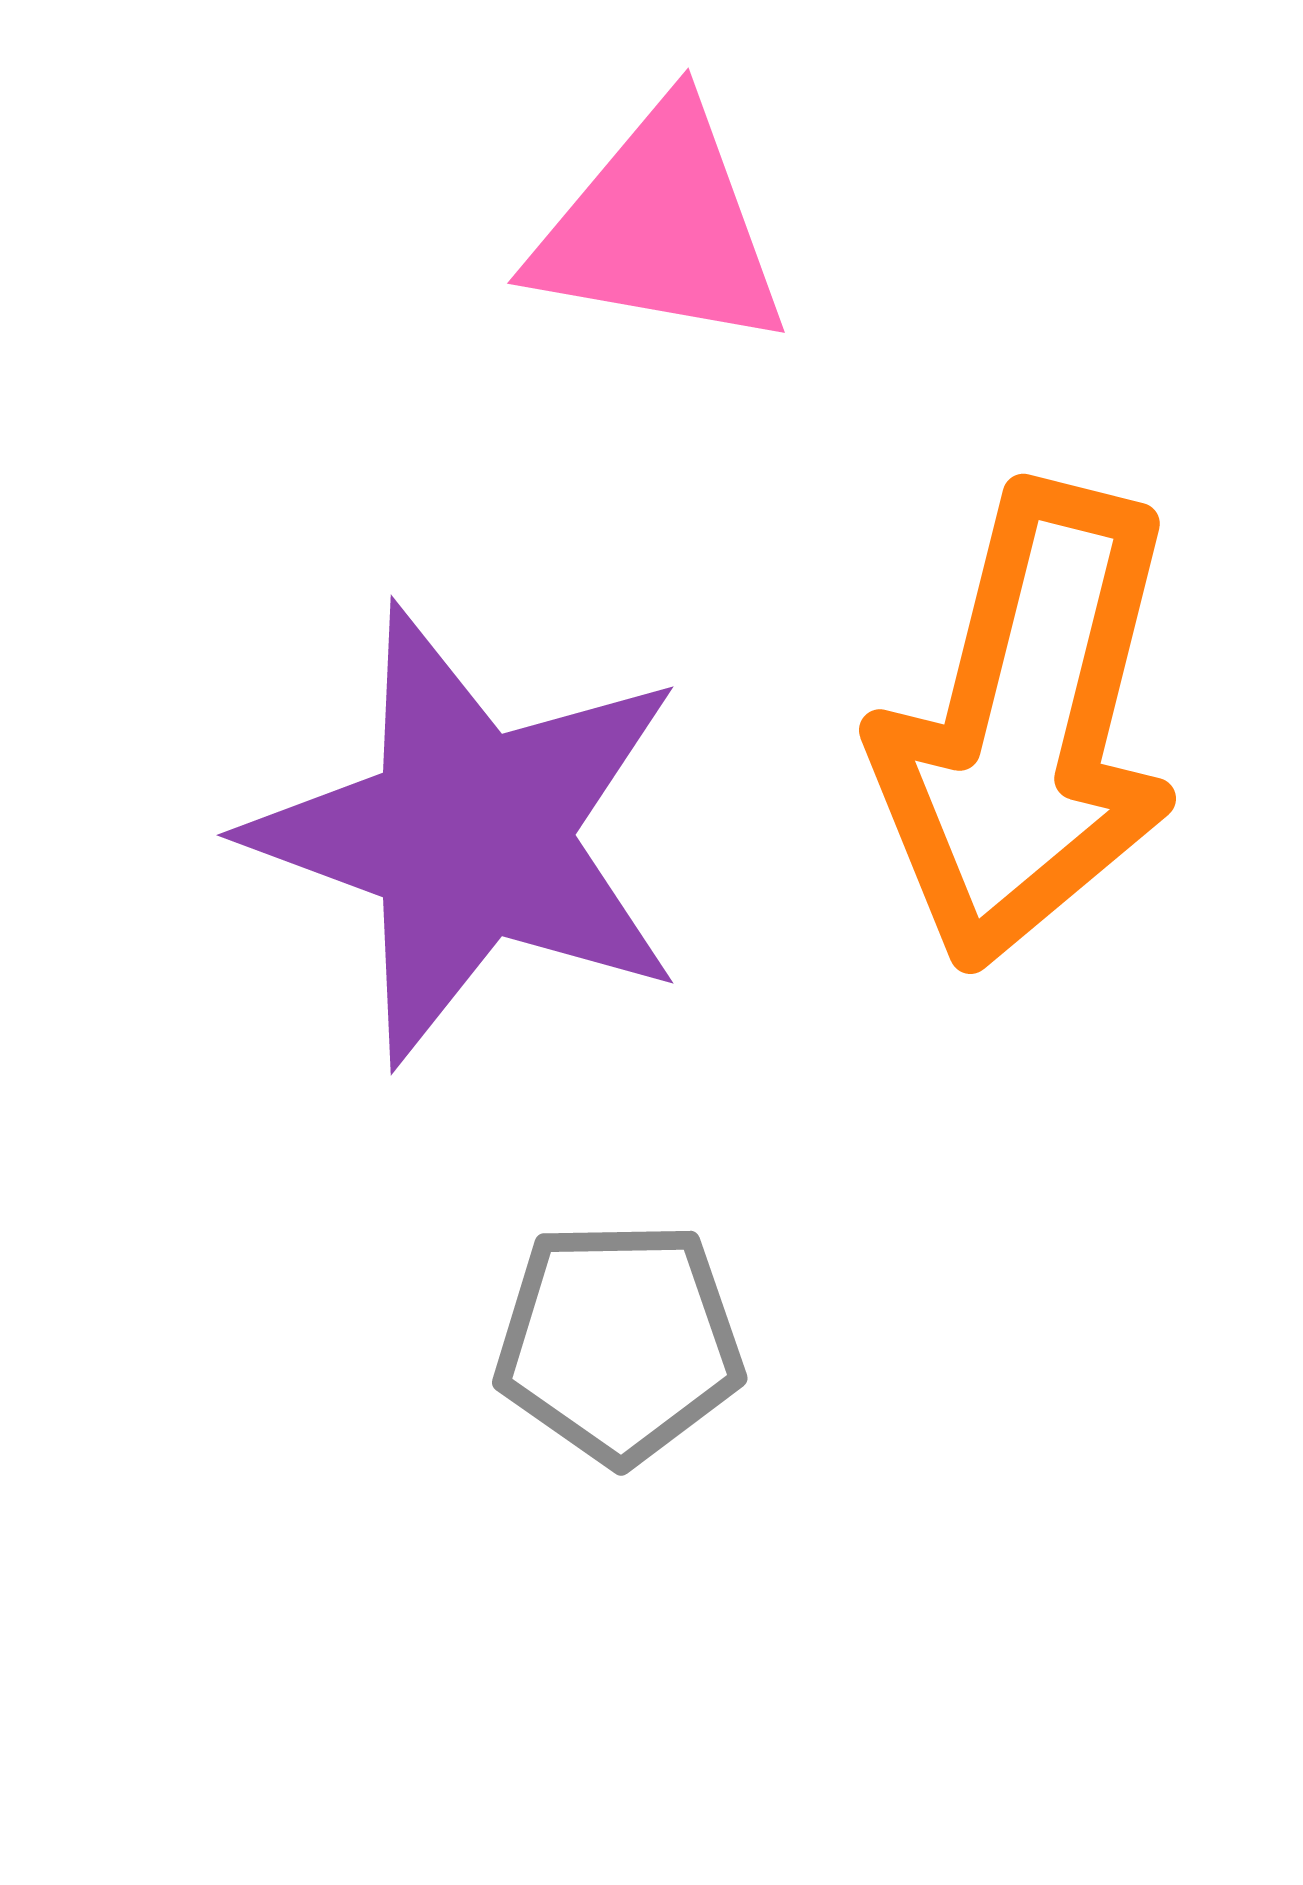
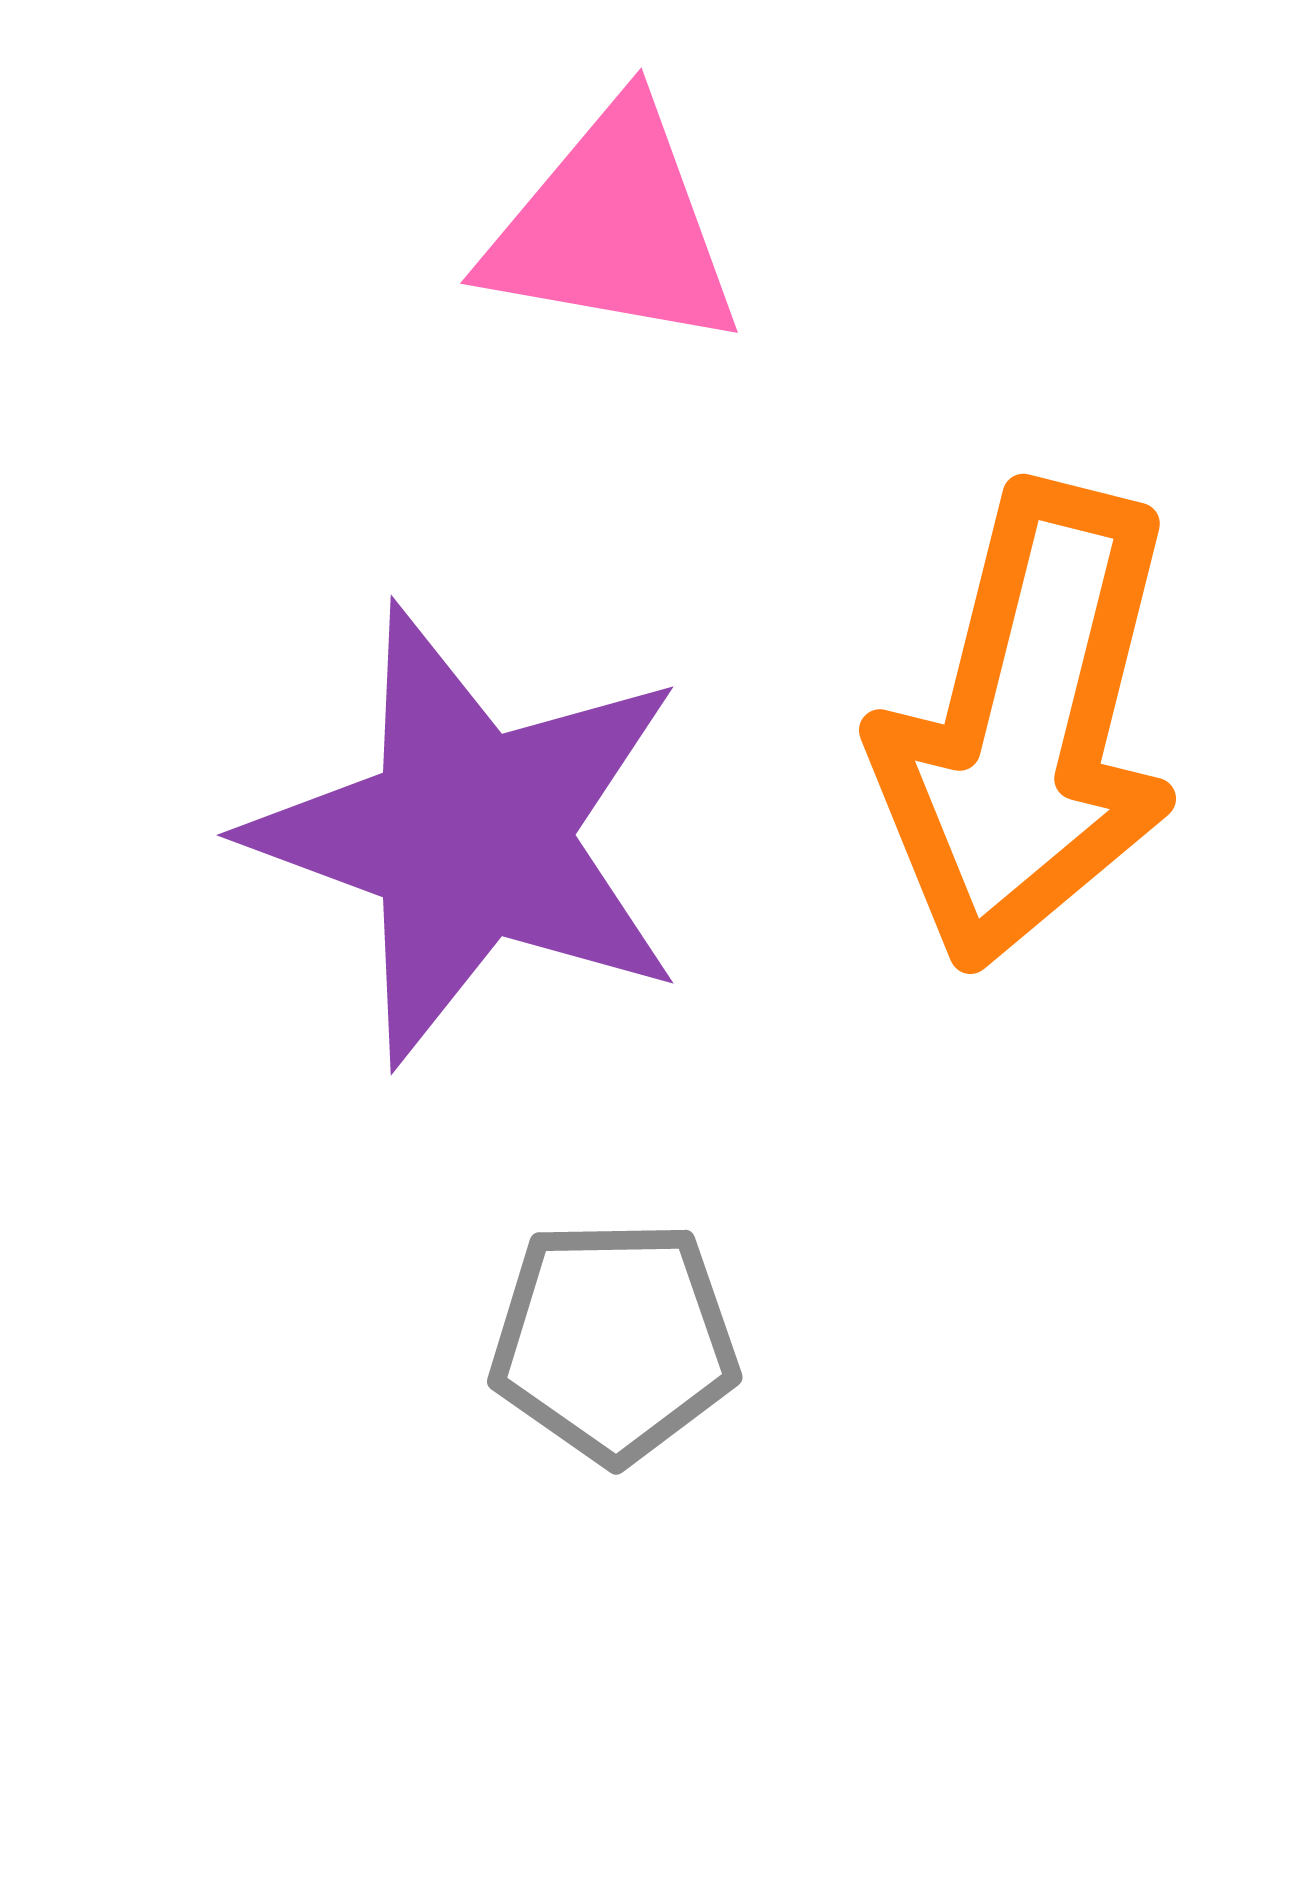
pink triangle: moved 47 px left
gray pentagon: moved 5 px left, 1 px up
